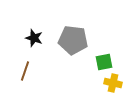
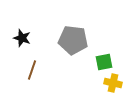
black star: moved 12 px left
brown line: moved 7 px right, 1 px up
